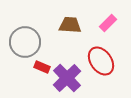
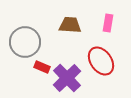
pink rectangle: rotated 36 degrees counterclockwise
